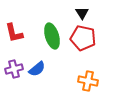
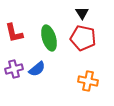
green ellipse: moved 3 px left, 2 px down
